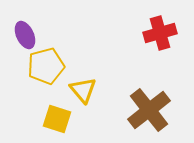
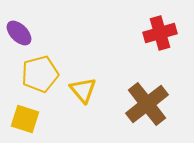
purple ellipse: moved 6 px left, 2 px up; rotated 20 degrees counterclockwise
yellow pentagon: moved 6 px left, 8 px down
brown cross: moved 2 px left, 6 px up
yellow square: moved 32 px left
